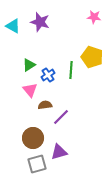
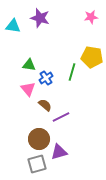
pink star: moved 3 px left; rotated 16 degrees counterclockwise
purple star: moved 4 px up
cyan triangle: rotated 21 degrees counterclockwise
yellow pentagon: rotated 10 degrees counterclockwise
green triangle: rotated 40 degrees clockwise
green line: moved 1 px right, 2 px down; rotated 12 degrees clockwise
blue cross: moved 2 px left, 3 px down
pink triangle: moved 2 px left, 1 px up
brown semicircle: rotated 48 degrees clockwise
purple line: rotated 18 degrees clockwise
brown circle: moved 6 px right, 1 px down
